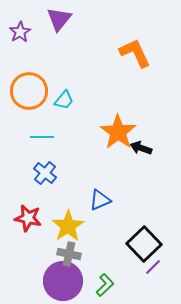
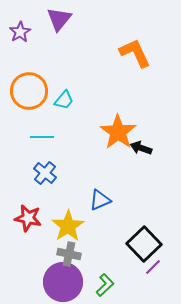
purple circle: moved 1 px down
